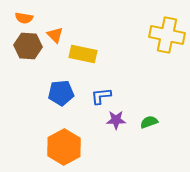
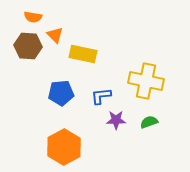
orange semicircle: moved 9 px right, 1 px up
yellow cross: moved 21 px left, 46 px down
